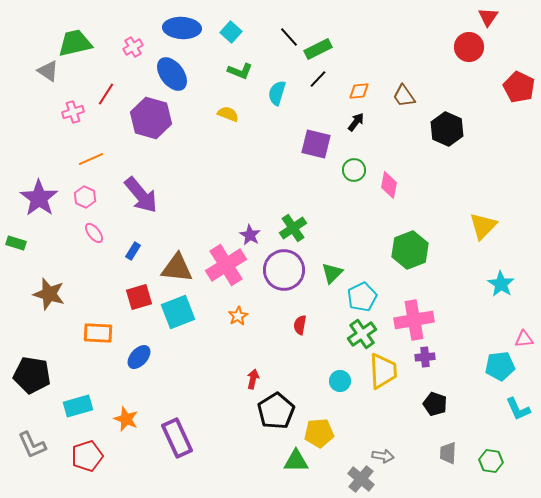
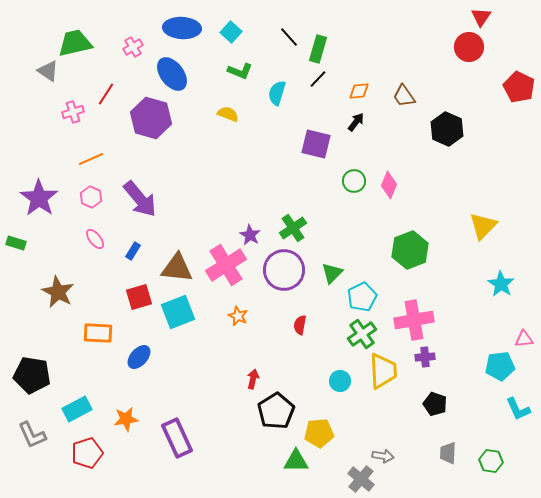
red triangle at (488, 17): moved 7 px left
green rectangle at (318, 49): rotated 48 degrees counterclockwise
green circle at (354, 170): moved 11 px down
pink diamond at (389, 185): rotated 12 degrees clockwise
purple arrow at (141, 195): moved 1 px left, 4 px down
pink hexagon at (85, 197): moved 6 px right
pink ellipse at (94, 233): moved 1 px right, 6 px down
brown star at (49, 294): moved 9 px right, 2 px up; rotated 12 degrees clockwise
orange star at (238, 316): rotated 18 degrees counterclockwise
cyan rectangle at (78, 406): moved 1 px left, 3 px down; rotated 12 degrees counterclockwise
orange star at (126, 419): rotated 30 degrees counterclockwise
gray L-shape at (32, 445): moved 10 px up
red pentagon at (87, 456): moved 3 px up
